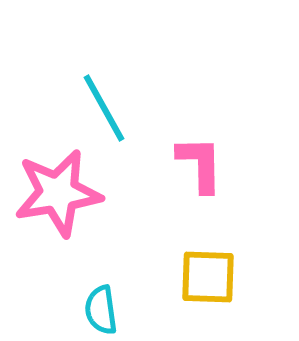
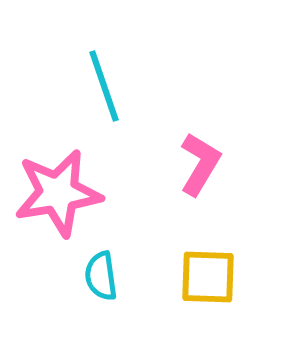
cyan line: moved 22 px up; rotated 10 degrees clockwise
pink L-shape: rotated 32 degrees clockwise
cyan semicircle: moved 34 px up
